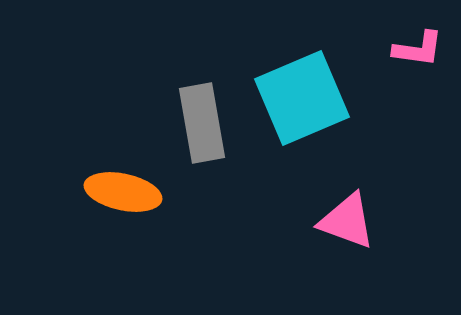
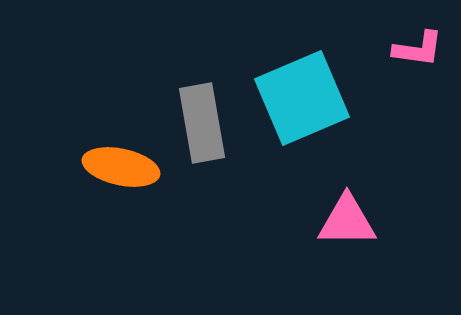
orange ellipse: moved 2 px left, 25 px up
pink triangle: rotated 20 degrees counterclockwise
